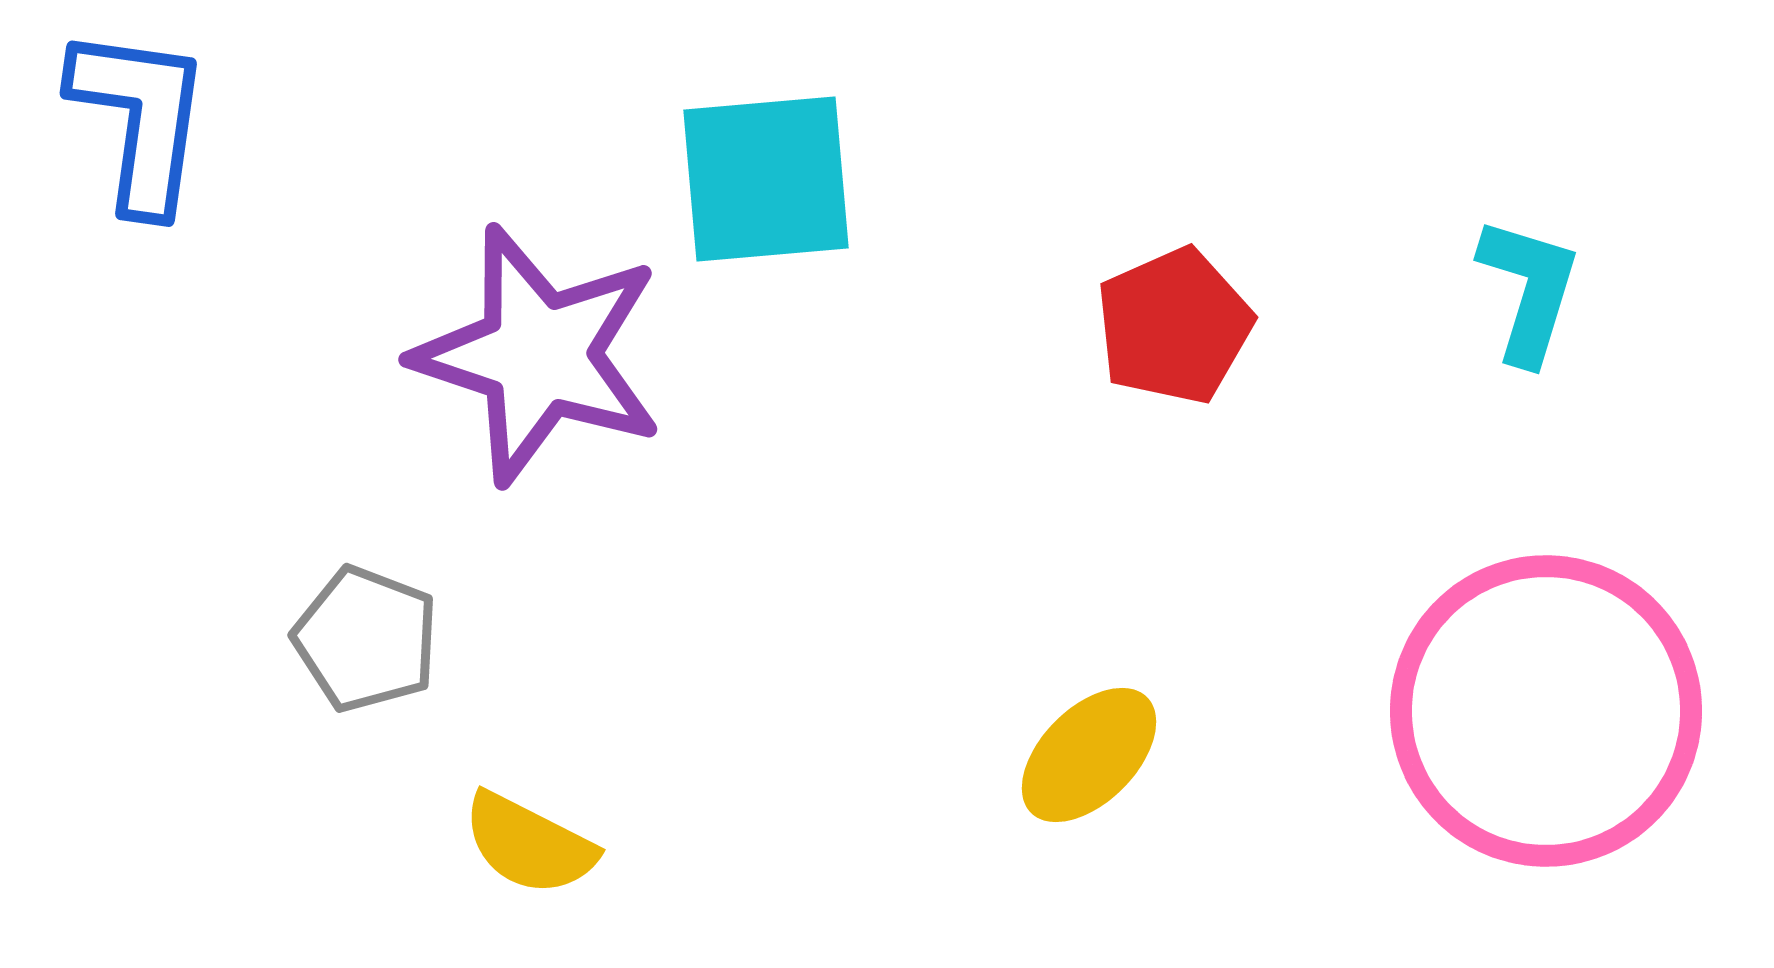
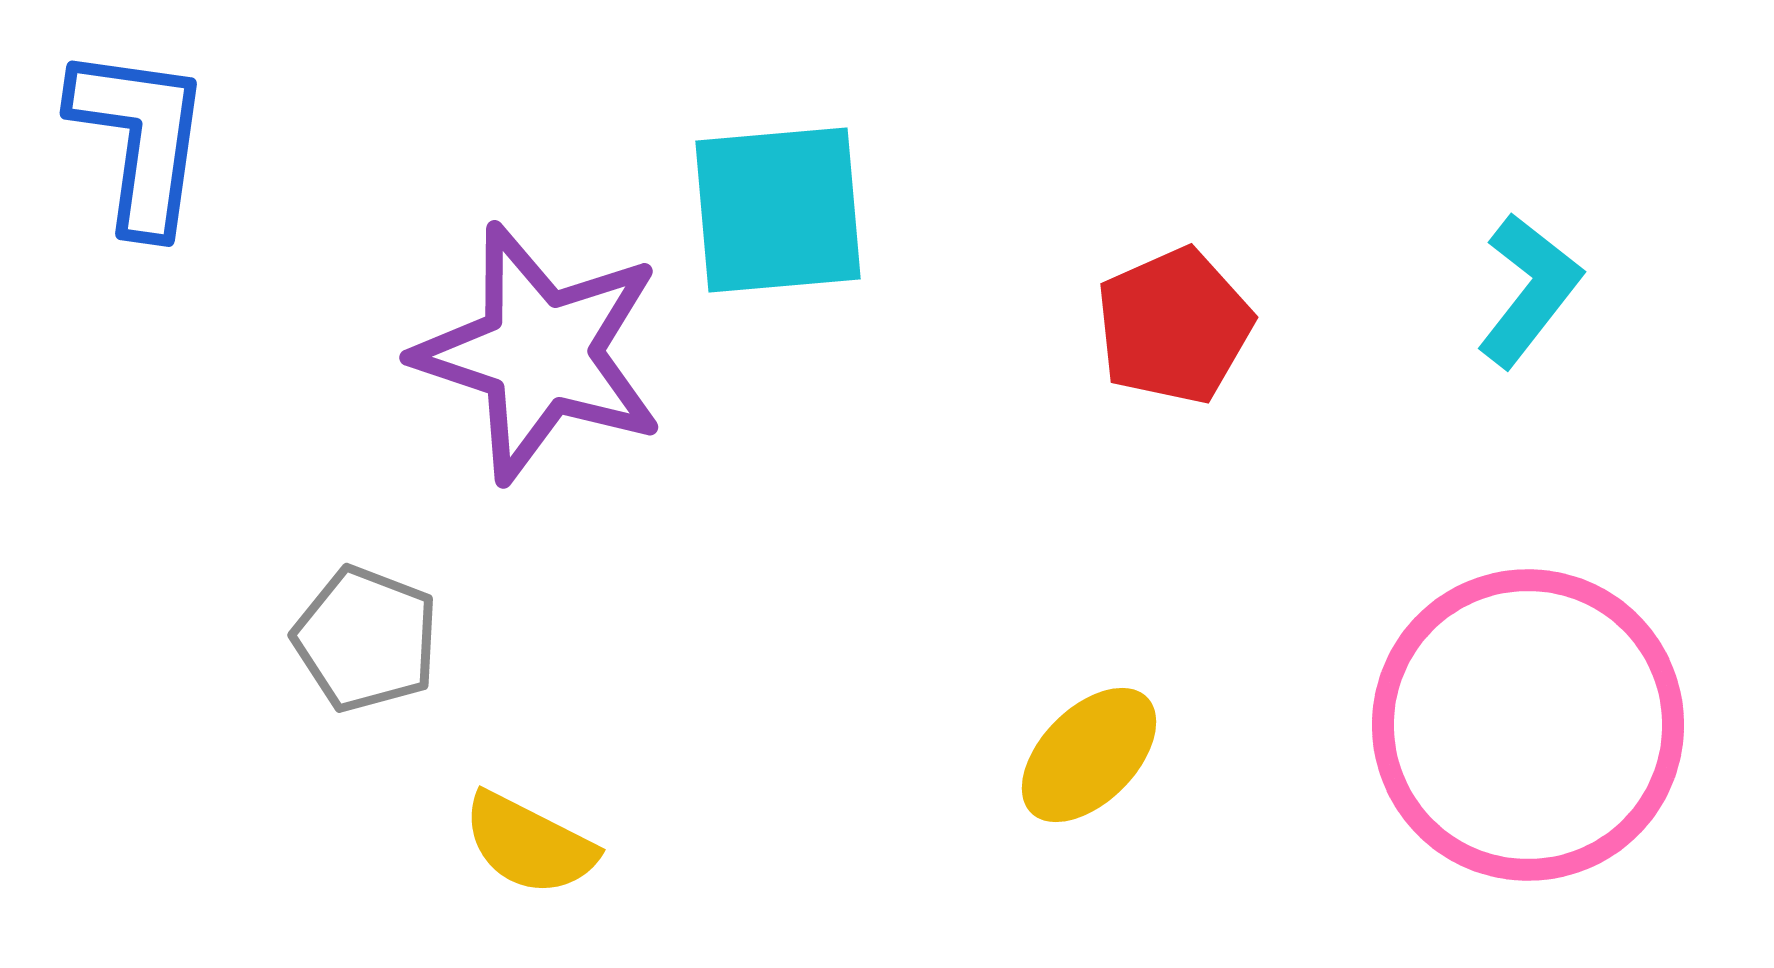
blue L-shape: moved 20 px down
cyan square: moved 12 px right, 31 px down
cyan L-shape: rotated 21 degrees clockwise
purple star: moved 1 px right, 2 px up
pink circle: moved 18 px left, 14 px down
